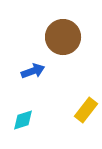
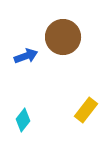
blue arrow: moved 7 px left, 15 px up
cyan diamond: rotated 35 degrees counterclockwise
